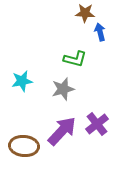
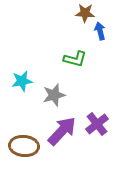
blue arrow: moved 1 px up
gray star: moved 9 px left, 6 px down
